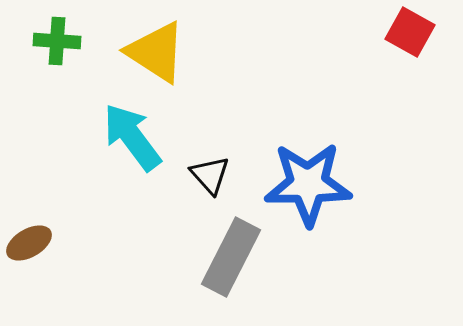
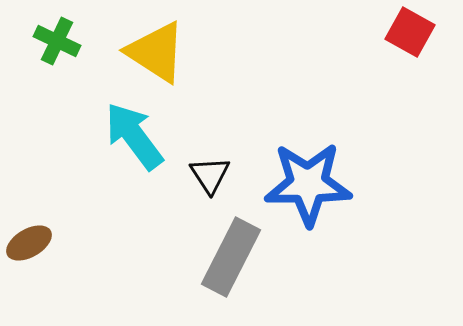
green cross: rotated 21 degrees clockwise
cyan arrow: moved 2 px right, 1 px up
black triangle: rotated 9 degrees clockwise
